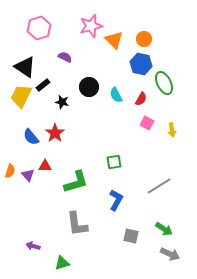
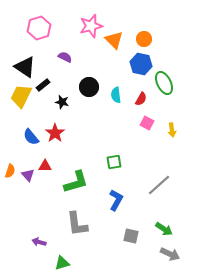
cyan semicircle: rotated 21 degrees clockwise
gray line: moved 1 px up; rotated 10 degrees counterclockwise
purple arrow: moved 6 px right, 4 px up
